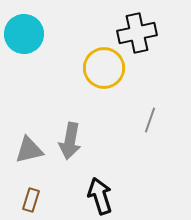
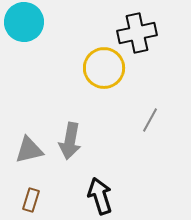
cyan circle: moved 12 px up
gray line: rotated 10 degrees clockwise
